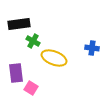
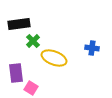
green cross: rotated 16 degrees clockwise
